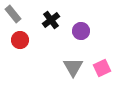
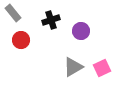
gray rectangle: moved 1 px up
black cross: rotated 18 degrees clockwise
red circle: moved 1 px right
gray triangle: rotated 30 degrees clockwise
